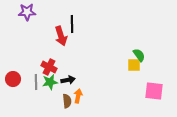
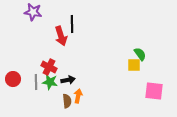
purple star: moved 6 px right; rotated 12 degrees clockwise
green semicircle: moved 1 px right, 1 px up
green star: rotated 21 degrees clockwise
